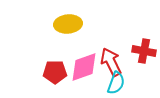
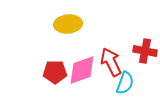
red cross: moved 1 px right
pink diamond: moved 2 px left, 3 px down
cyan semicircle: moved 9 px right
